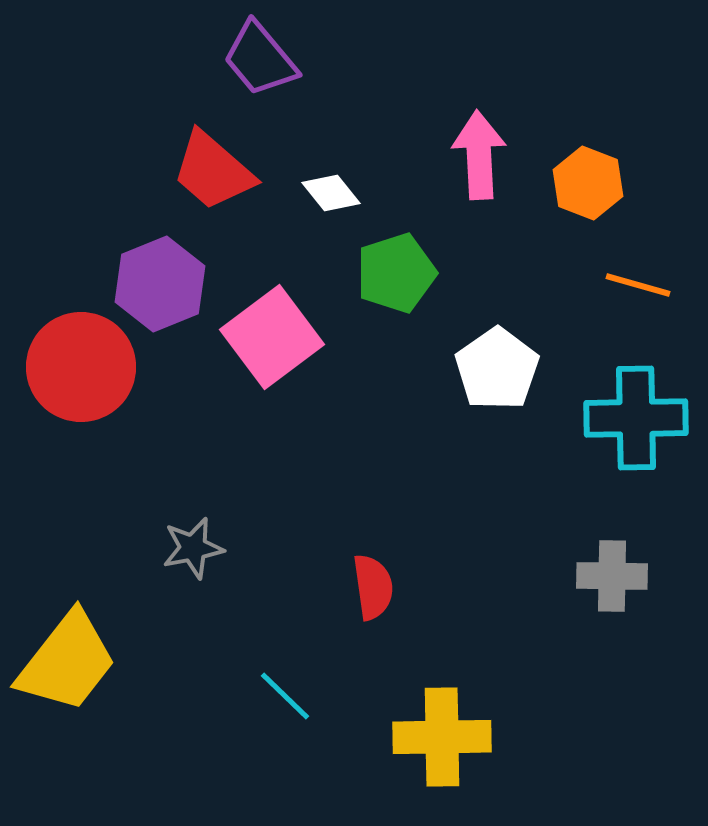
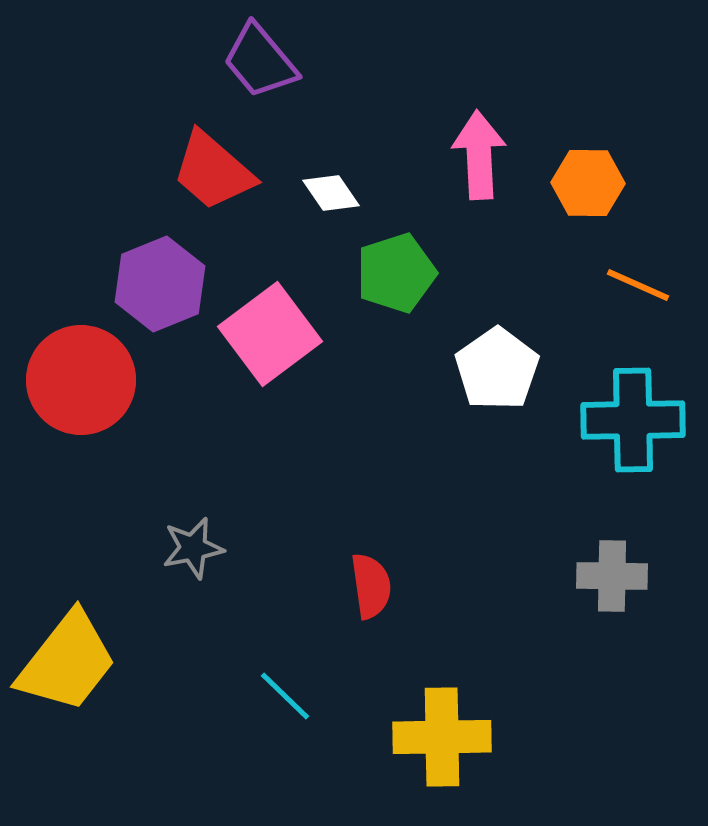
purple trapezoid: moved 2 px down
orange hexagon: rotated 20 degrees counterclockwise
white diamond: rotated 4 degrees clockwise
orange line: rotated 8 degrees clockwise
pink square: moved 2 px left, 3 px up
red circle: moved 13 px down
cyan cross: moved 3 px left, 2 px down
red semicircle: moved 2 px left, 1 px up
